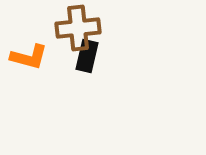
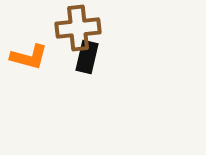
black rectangle: moved 1 px down
